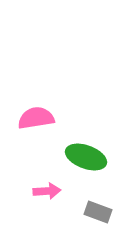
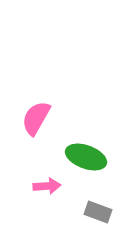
pink semicircle: rotated 51 degrees counterclockwise
pink arrow: moved 5 px up
